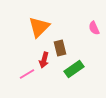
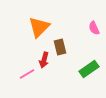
brown rectangle: moved 1 px up
green rectangle: moved 15 px right
